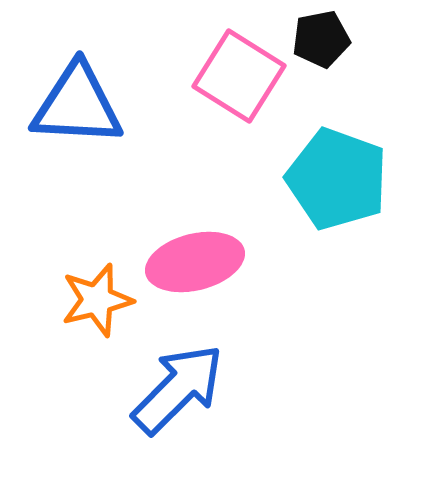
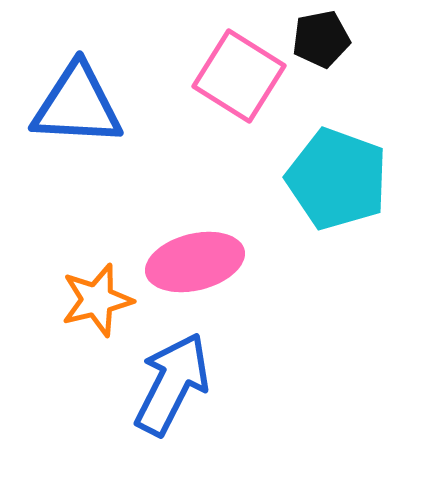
blue arrow: moved 6 px left, 5 px up; rotated 18 degrees counterclockwise
